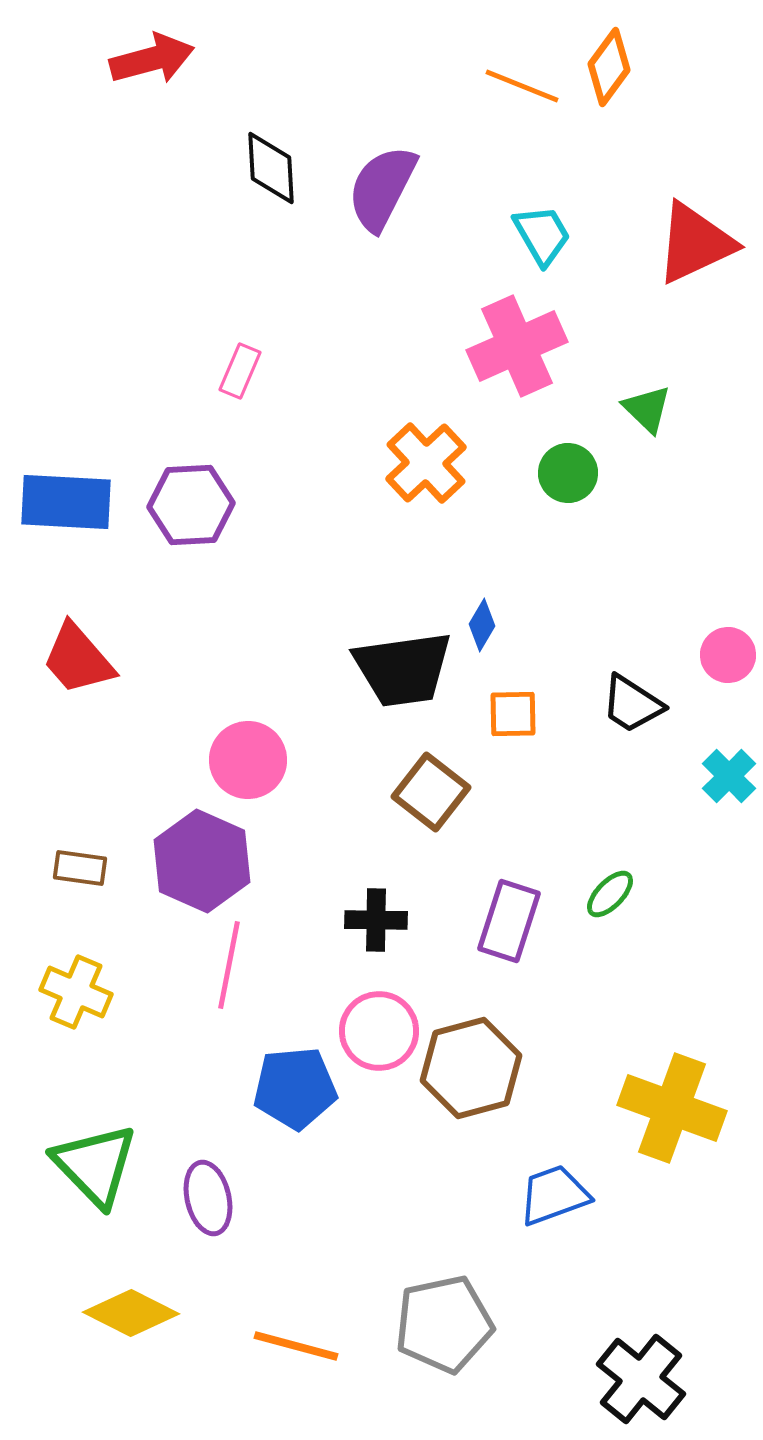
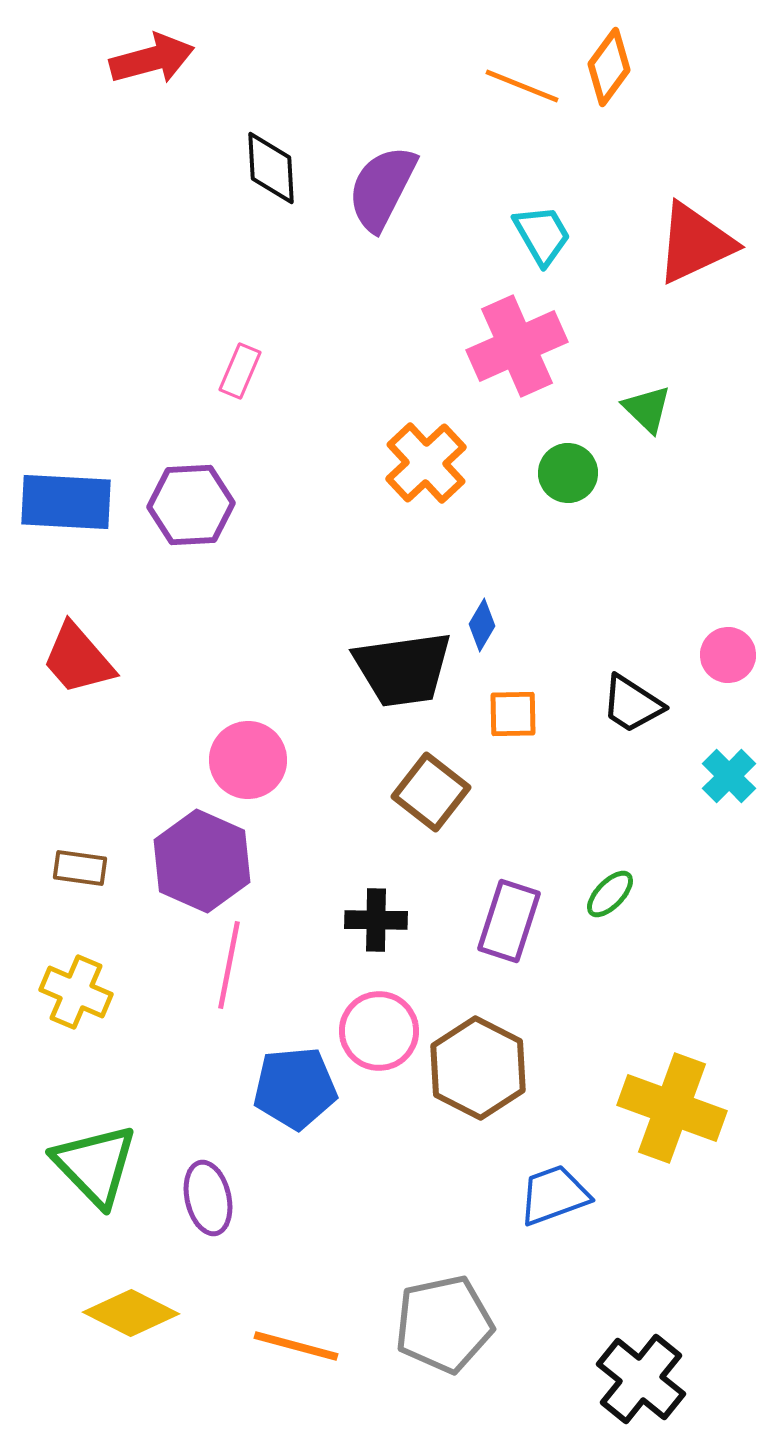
brown hexagon at (471, 1068): moved 7 px right; rotated 18 degrees counterclockwise
